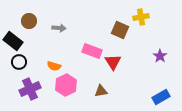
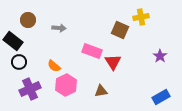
brown circle: moved 1 px left, 1 px up
orange semicircle: rotated 24 degrees clockwise
